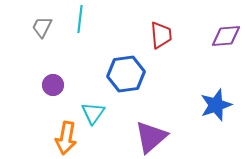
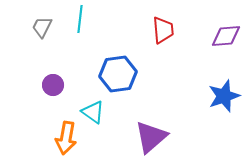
red trapezoid: moved 2 px right, 5 px up
blue hexagon: moved 8 px left
blue star: moved 8 px right, 9 px up
cyan triangle: moved 1 px up; rotated 30 degrees counterclockwise
